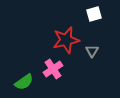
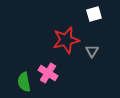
pink cross: moved 5 px left, 4 px down; rotated 24 degrees counterclockwise
green semicircle: rotated 114 degrees clockwise
